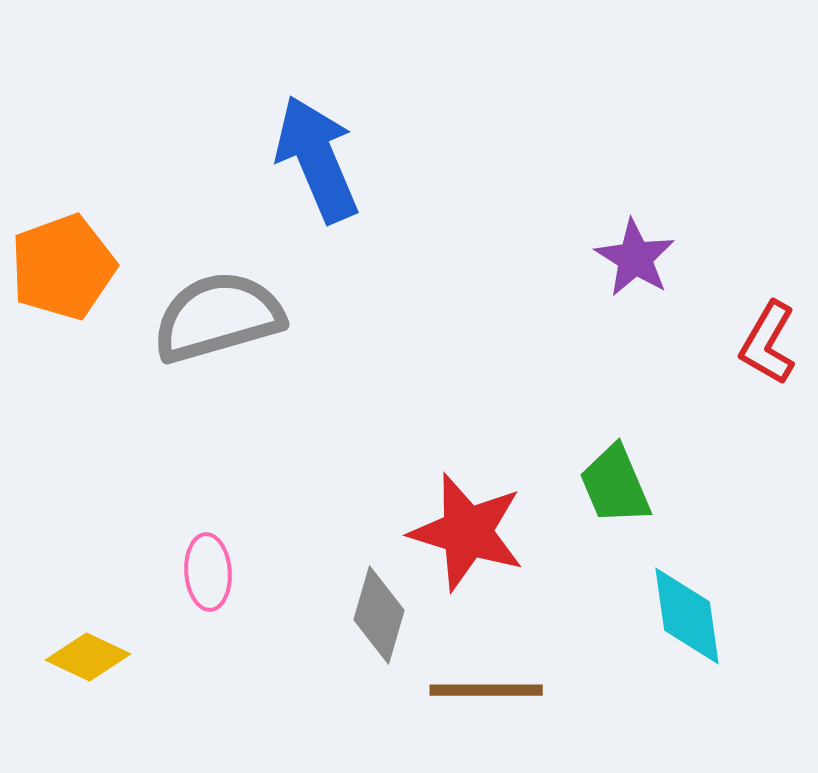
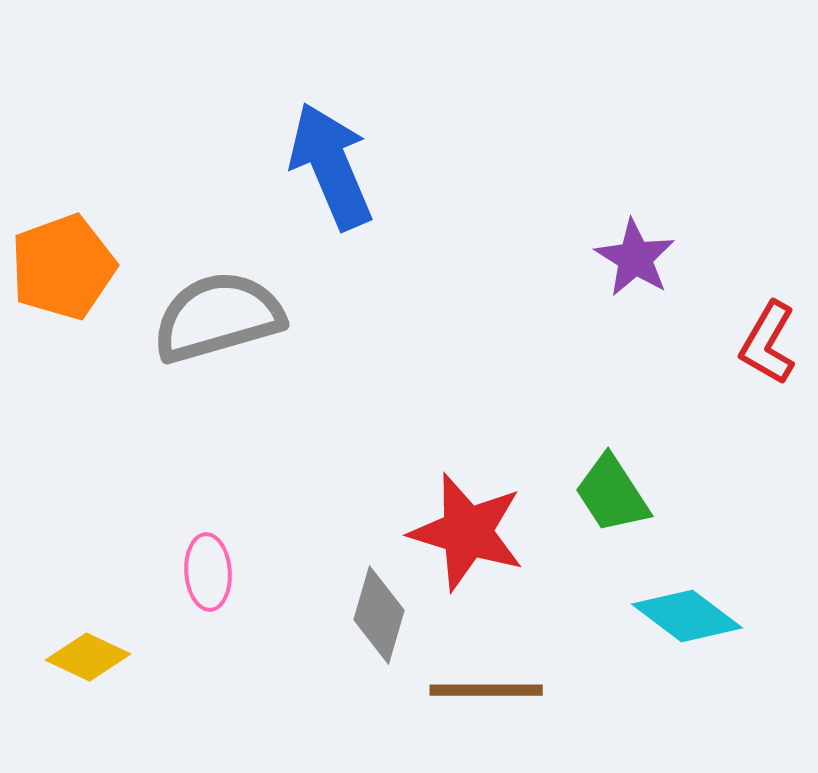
blue arrow: moved 14 px right, 7 px down
green trapezoid: moved 3 px left, 9 px down; rotated 10 degrees counterclockwise
cyan diamond: rotated 45 degrees counterclockwise
